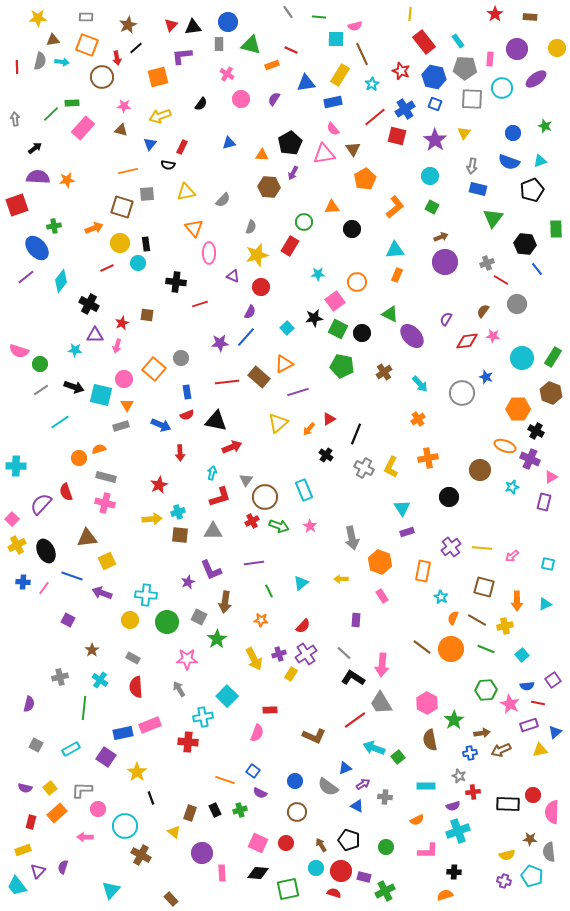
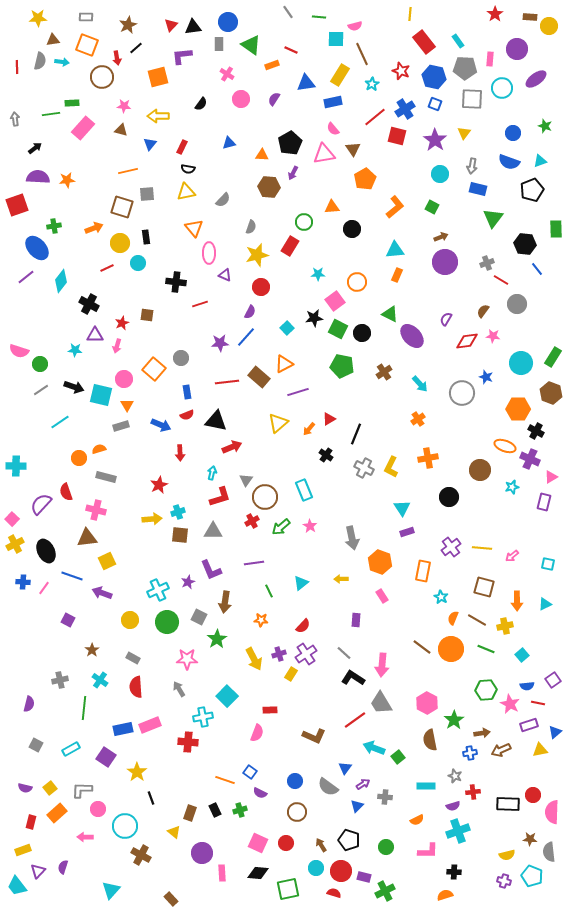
green triangle at (251, 45): rotated 20 degrees clockwise
yellow circle at (557, 48): moved 8 px left, 22 px up
green line at (51, 114): rotated 36 degrees clockwise
yellow arrow at (160, 116): moved 2 px left; rotated 20 degrees clockwise
black semicircle at (168, 165): moved 20 px right, 4 px down
cyan circle at (430, 176): moved 10 px right, 2 px up
black rectangle at (146, 244): moved 7 px up
purple triangle at (233, 276): moved 8 px left, 1 px up
cyan circle at (522, 358): moved 1 px left, 5 px down
pink cross at (105, 503): moved 9 px left, 7 px down
green arrow at (279, 526): moved 2 px right, 1 px down; rotated 120 degrees clockwise
yellow cross at (17, 545): moved 2 px left, 1 px up
cyan cross at (146, 595): moved 12 px right, 5 px up; rotated 30 degrees counterclockwise
gray cross at (60, 677): moved 3 px down
blue rectangle at (123, 733): moved 4 px up
blue triangle at (345, 768): rotated 32 degrees counterclockwise
blue square at (253, 771): moved 3 px left, 1 px down
gray star at (459, 776): moved 4 px left
blue triangle at (357, 806): rotated 48 degrees clockwise
